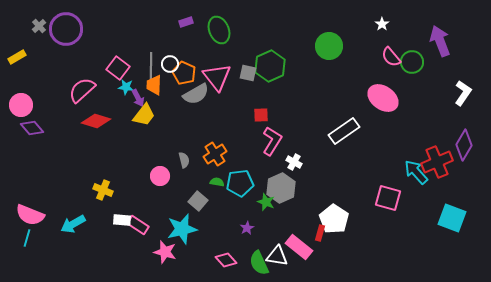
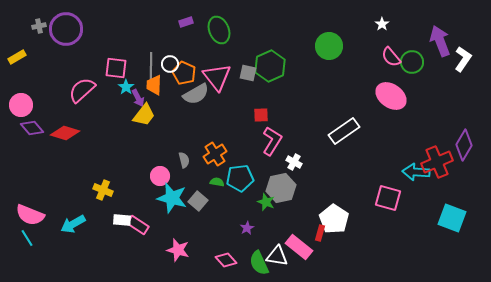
gray cross at (39, 26): rotated 32 degrees clockwise
pink square at (118, 68): moved 2 px left; rotated 30 degrees counterclockwise
cyan star at (126, 87): rotated 28 degrees clockwise
white L-shape at (463, 93): moved 34 px up
pink ellipse at (383, 98): moved 8 px right, 2 px up
red diamond at (96, 121): moved 31 px left, 12 px down
cyan arrow at (416, 172): rotated 44 degrees counterclockwise
cyan pentagon at (240, 183): moved 5 px up
gray hexagon at (281, 188): rotated 12 degrees clockwise
cyan star at (182, 229): moved 10 px left, 31 px up; rotated 28 degrees clockwise
cyan line at (27, 238): rotated 48 degrees counterclockwise
pink star at (165, 252): moved 13 px right, 2 px up
